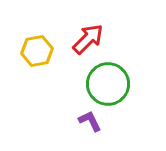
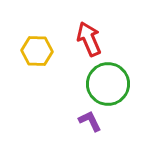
red arrow: moved 1 px right; rotated 68 degrees counterclockwise
yellow hexagon: rotated 12 degrees clockwise
